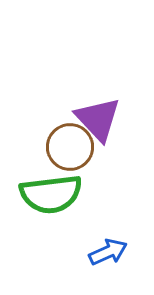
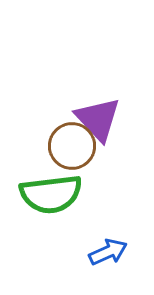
brown circle: moved 2 px right, 1 px up
